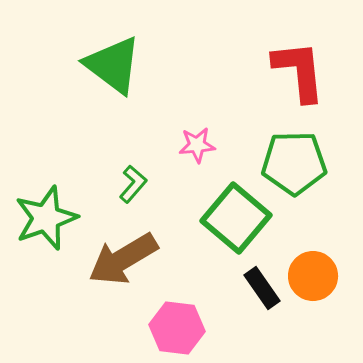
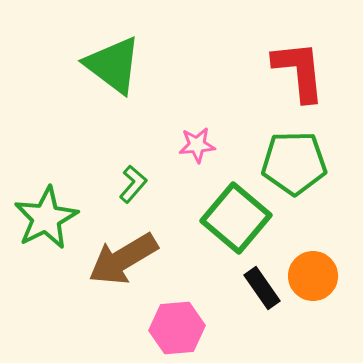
green star: rotated 8 degrees counterclockwise
pink hexagon: rotated 12 degrees counterclockwise
